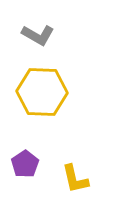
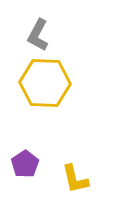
gray L-shape: rotated 88 degrees clockwise
yellow hexagon: moved 3 px right, 9 px up
